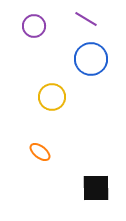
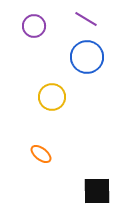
blue circle: moved 4 px left, 2 px up
orange ellipse: moved 1 px right, 2 px down
black square: moved 1 px right, 3 px down
